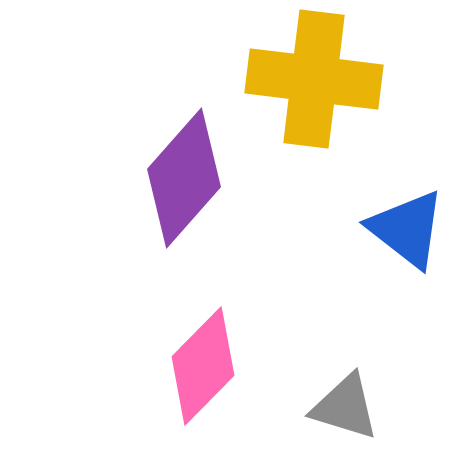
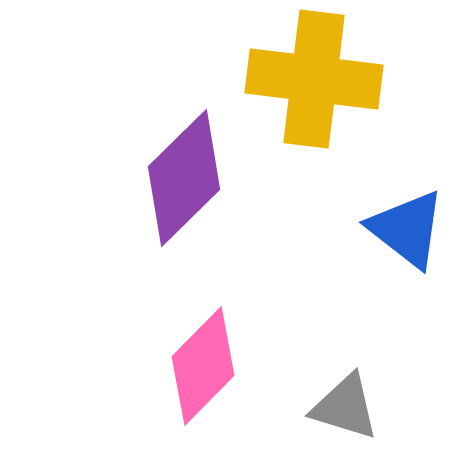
purple diamond: rotated 4 degrees clockwise
